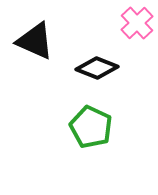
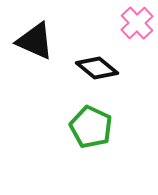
black diamond: rotated 18 degrees clockwise
